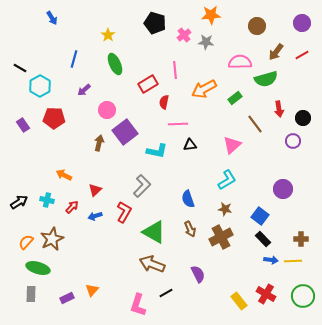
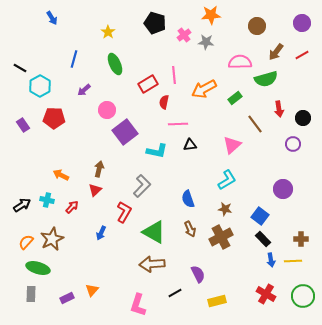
yellow star at (108, 35): moved 3 px up
pink line at (175, 70): moved 1 px left, 5 px down
purple circle at (293, 141): moved 3 px down
brown arrow at (99, 143): moved 26 px down
orange arrow at (64, 175): moved 3 px left
black arrow at (19, 202): moved 3 px right, 3 px down
blue arrow at (95, 216): moved 6 px right, 17 px down; rotated 48 degrees counterclockwise
blue arrow at (271, 260): rotated 72 degrees clockwise
brown arrow at (152, 264): rotated 25 degrees counterclockwise
black line at (166, 293): moved 9 px right
yellow rectangle at (239, 301): moved 22 px left; rotated 66 degrees counterclockwise
